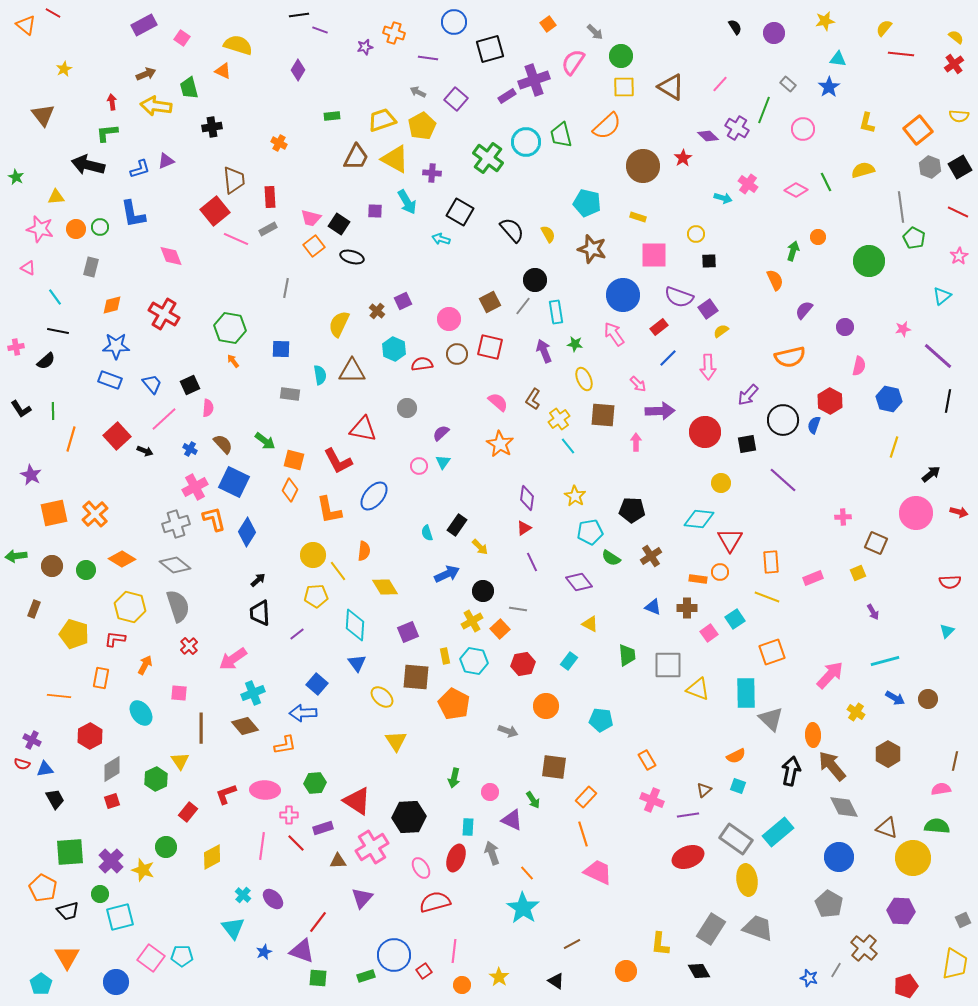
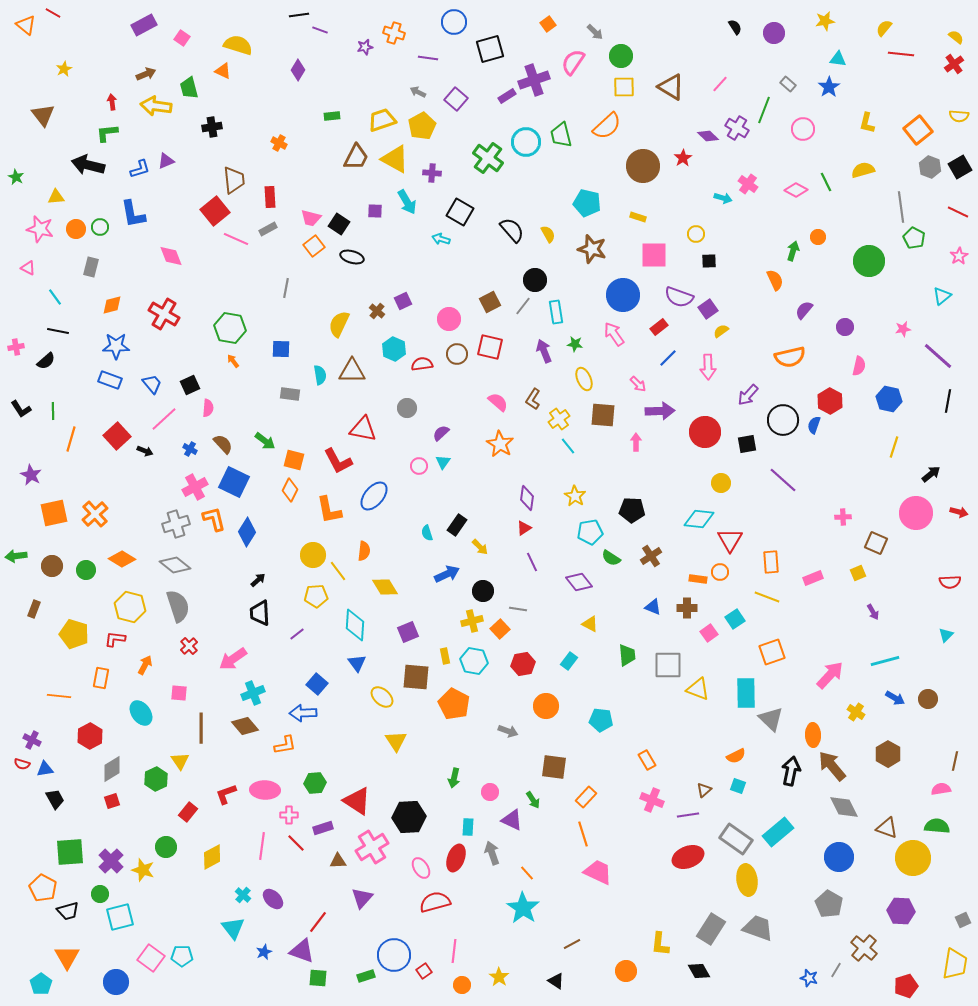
yellow cross at (472, 621): rotated 15 degrees clockwise
cyan triangle at (947, 631): moved 1 px left, 4 px down
